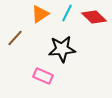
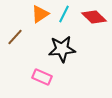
cyan line: moved 3 px left, 1 px down
brown line: moved 1 px up
pink rectangle: moved 1 px left, 1 px down
